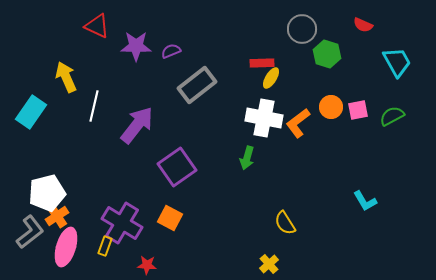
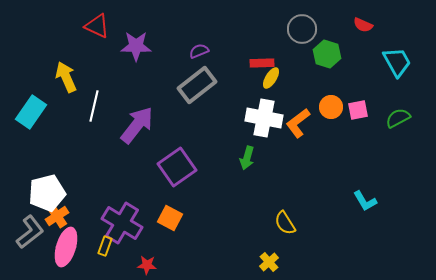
purple semicircle: moved 28 px right
green semicircle: moved 6 px right, 2 px down
yellow cross: moved 2 px up
